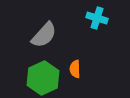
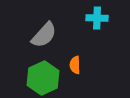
cyan cross: rotated 15 degrees counterclockwise
orange semicircle: moved 4 px up
